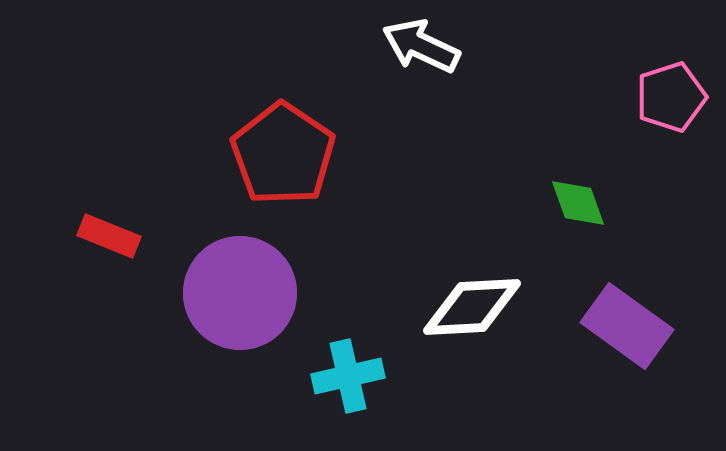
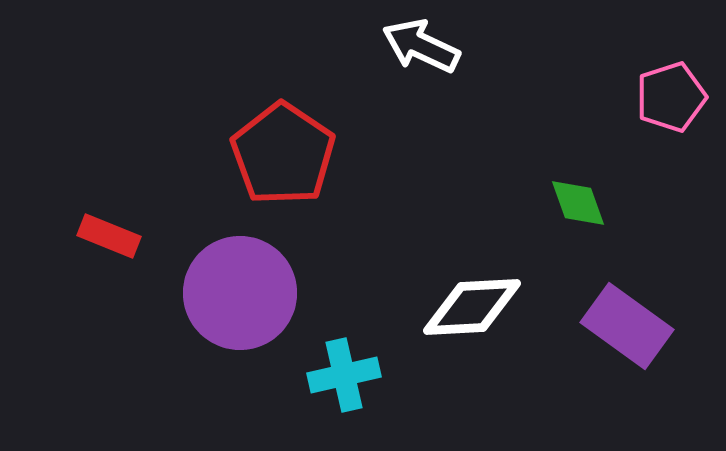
cyan cross: moved 4 px left, 1 px up
